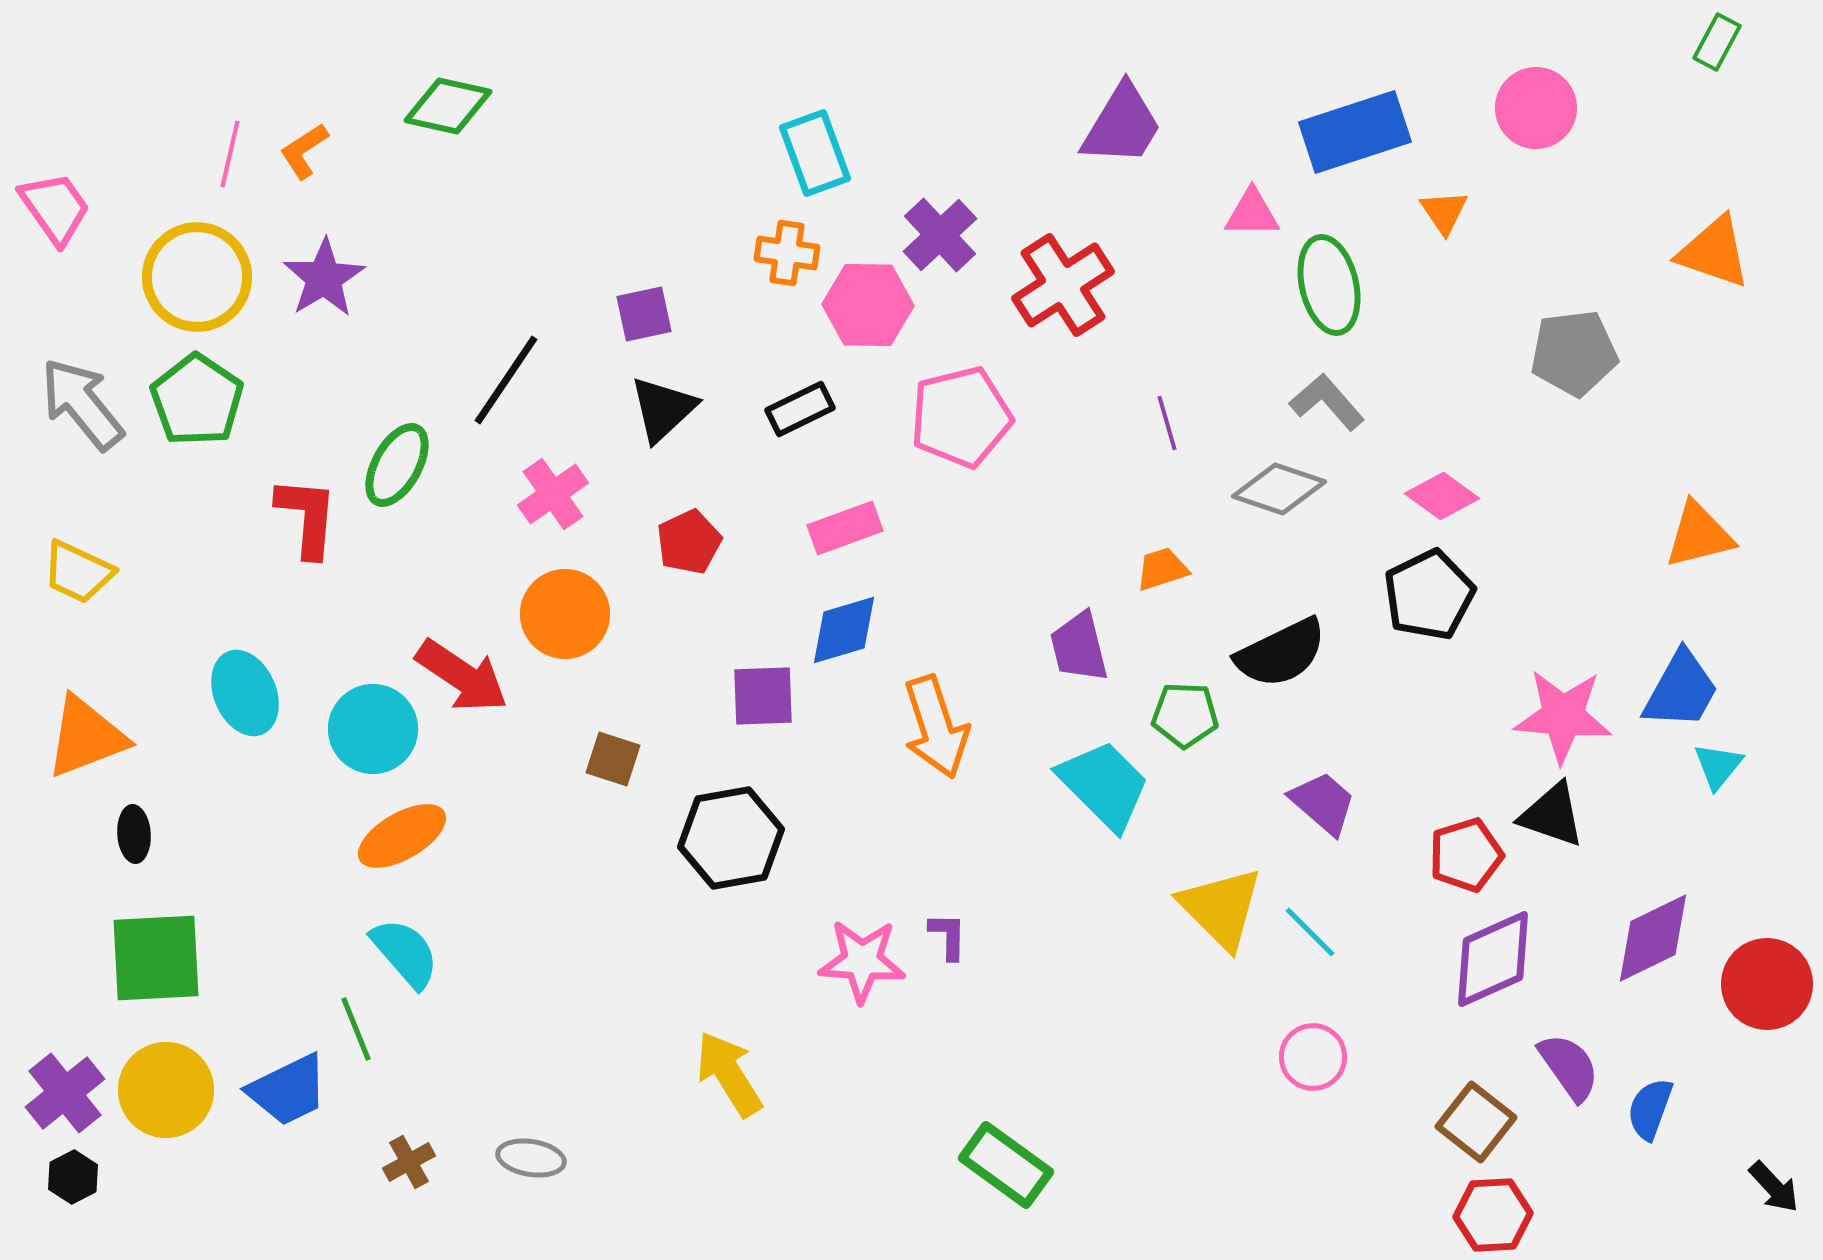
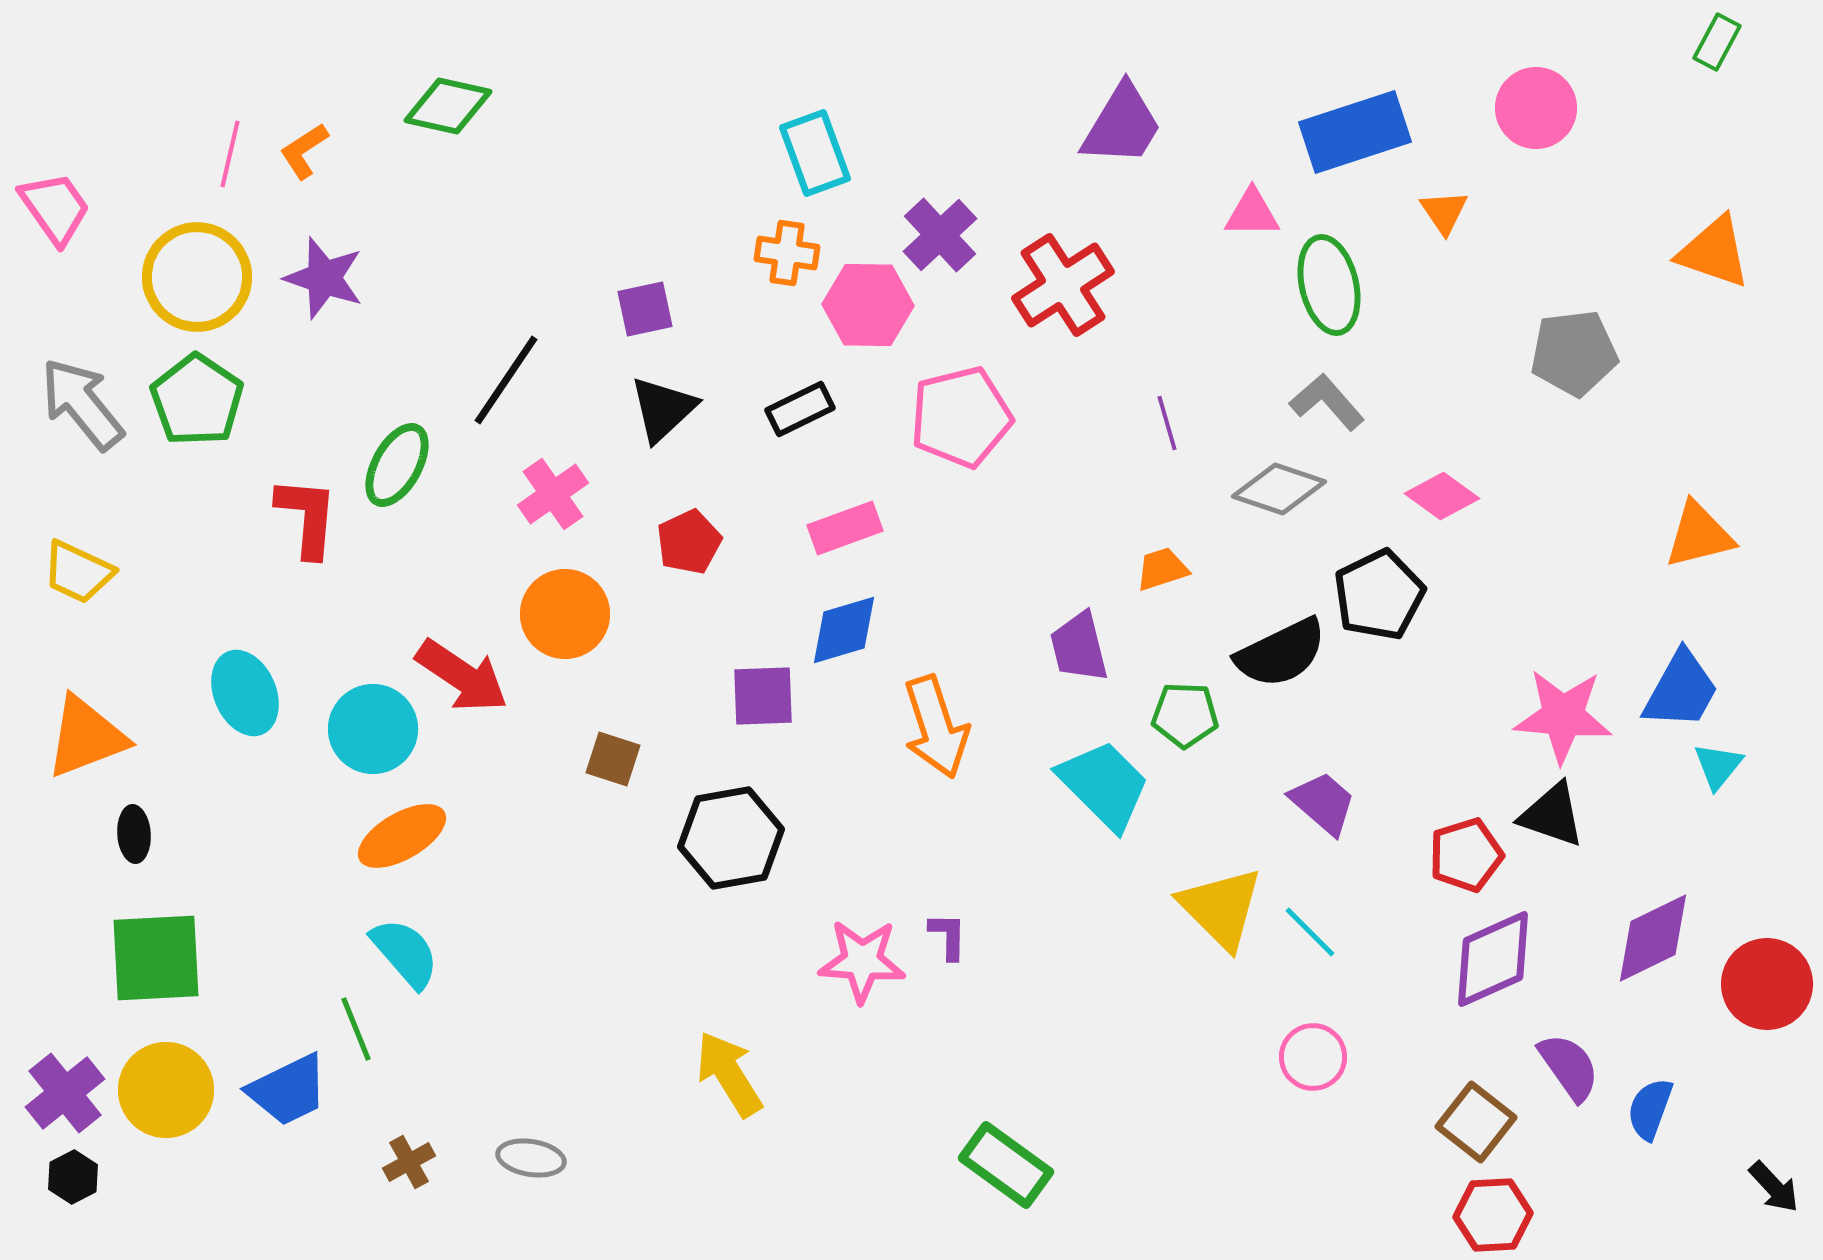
purple star at (324, 278): rotated 22 degrees counterclockwise
purple square at (644, 314): moved 1 px right, 5 px up
black pentagon at (1429, 595): moved 50 px left
